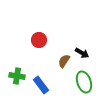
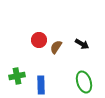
black arrow: moved 9 px up
brown semicircle: moved 8 px left, 14 px up
green cross: rotated 21 degrees counterclockwise
blue rectangle: rotated 36 degrees clockwise
